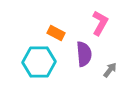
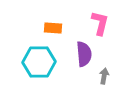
pink L-shape: rotated 15 degrees counterclockwise
orange rectangle: moved 3 px left, 5 px up; rotated 24 degrees counterclockwise
gray arrow: moved 6 px left, 6 px down; rotated 28 degrees counterclockwise
